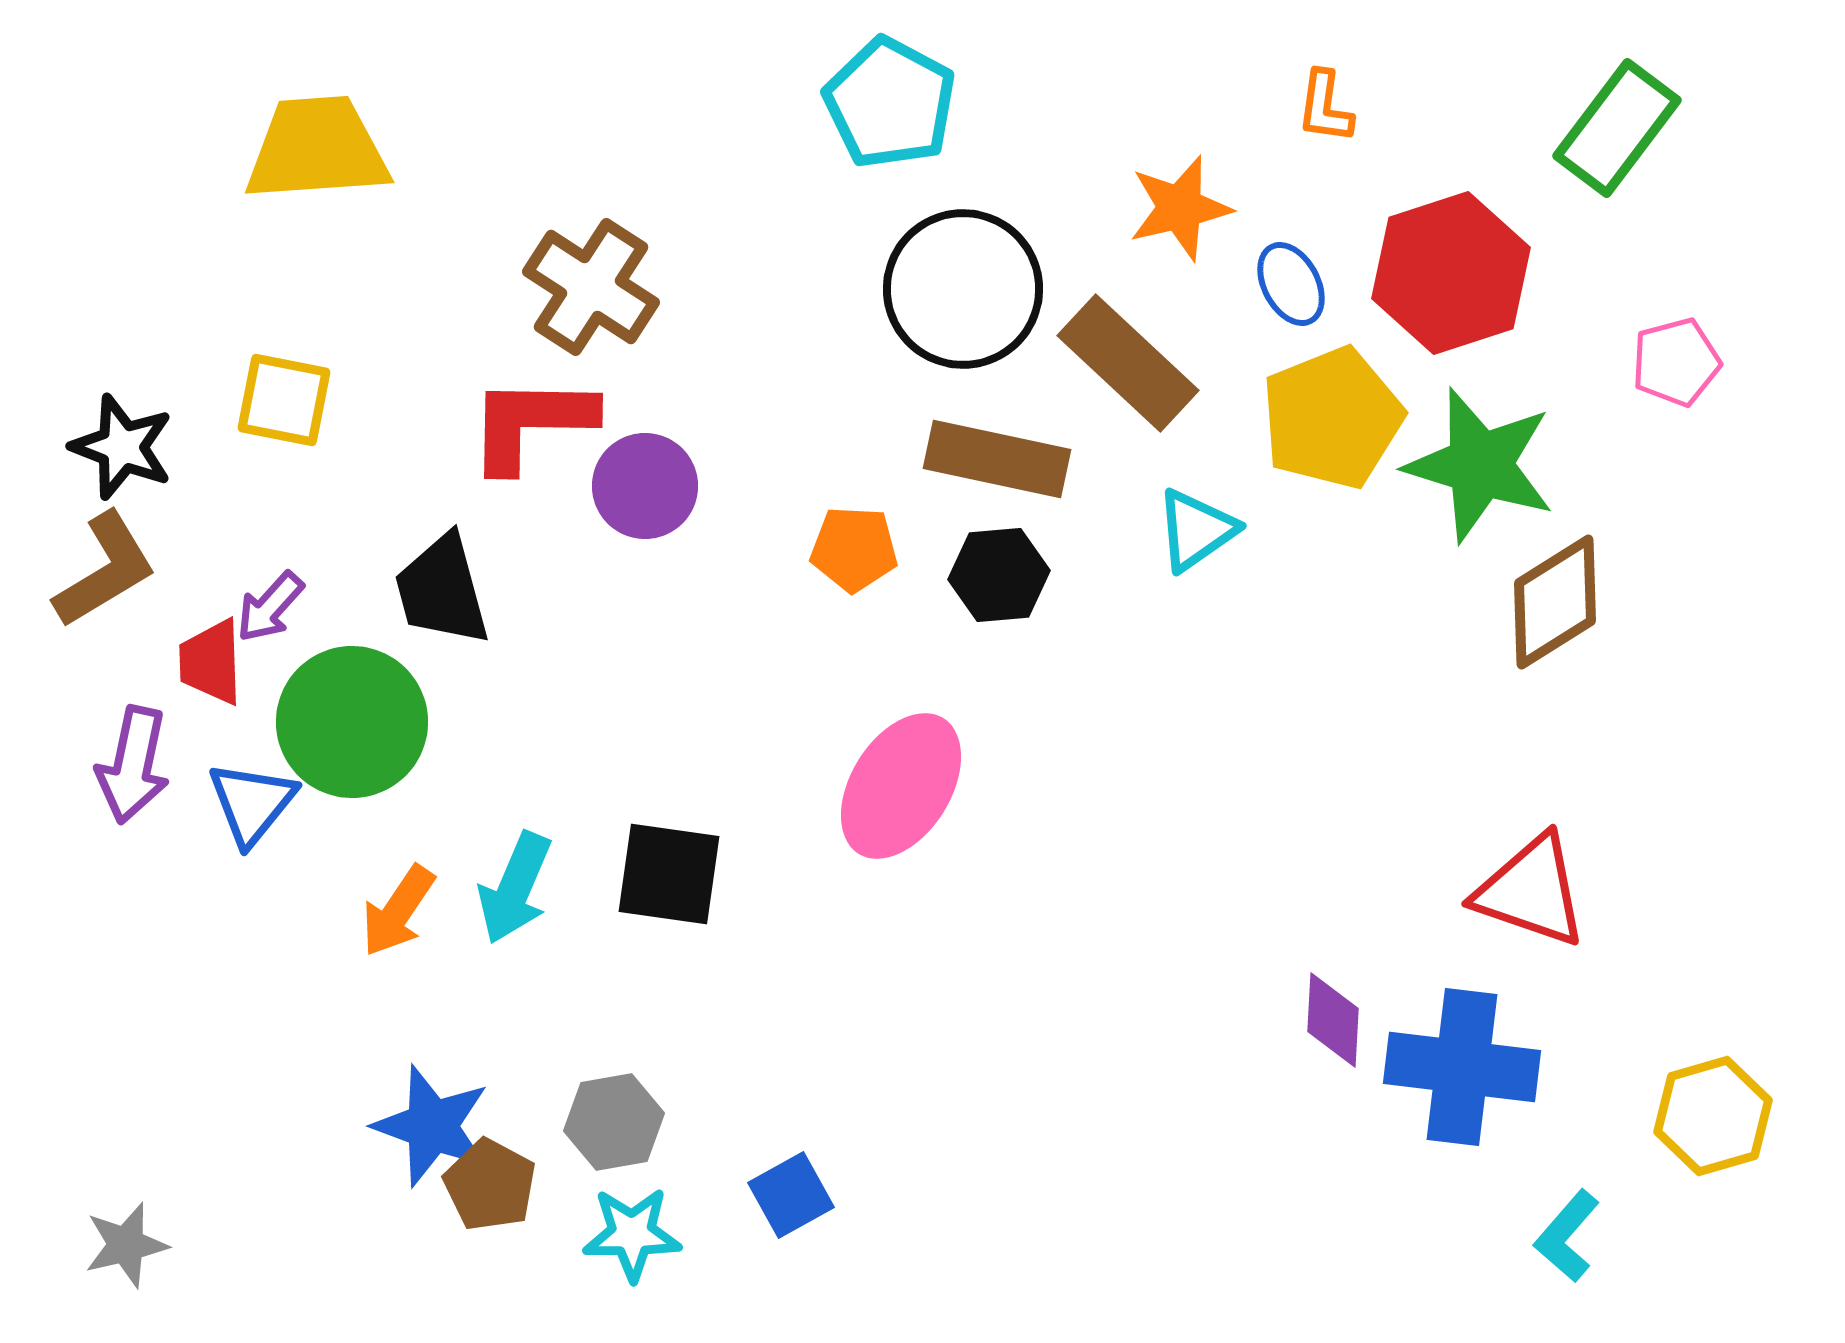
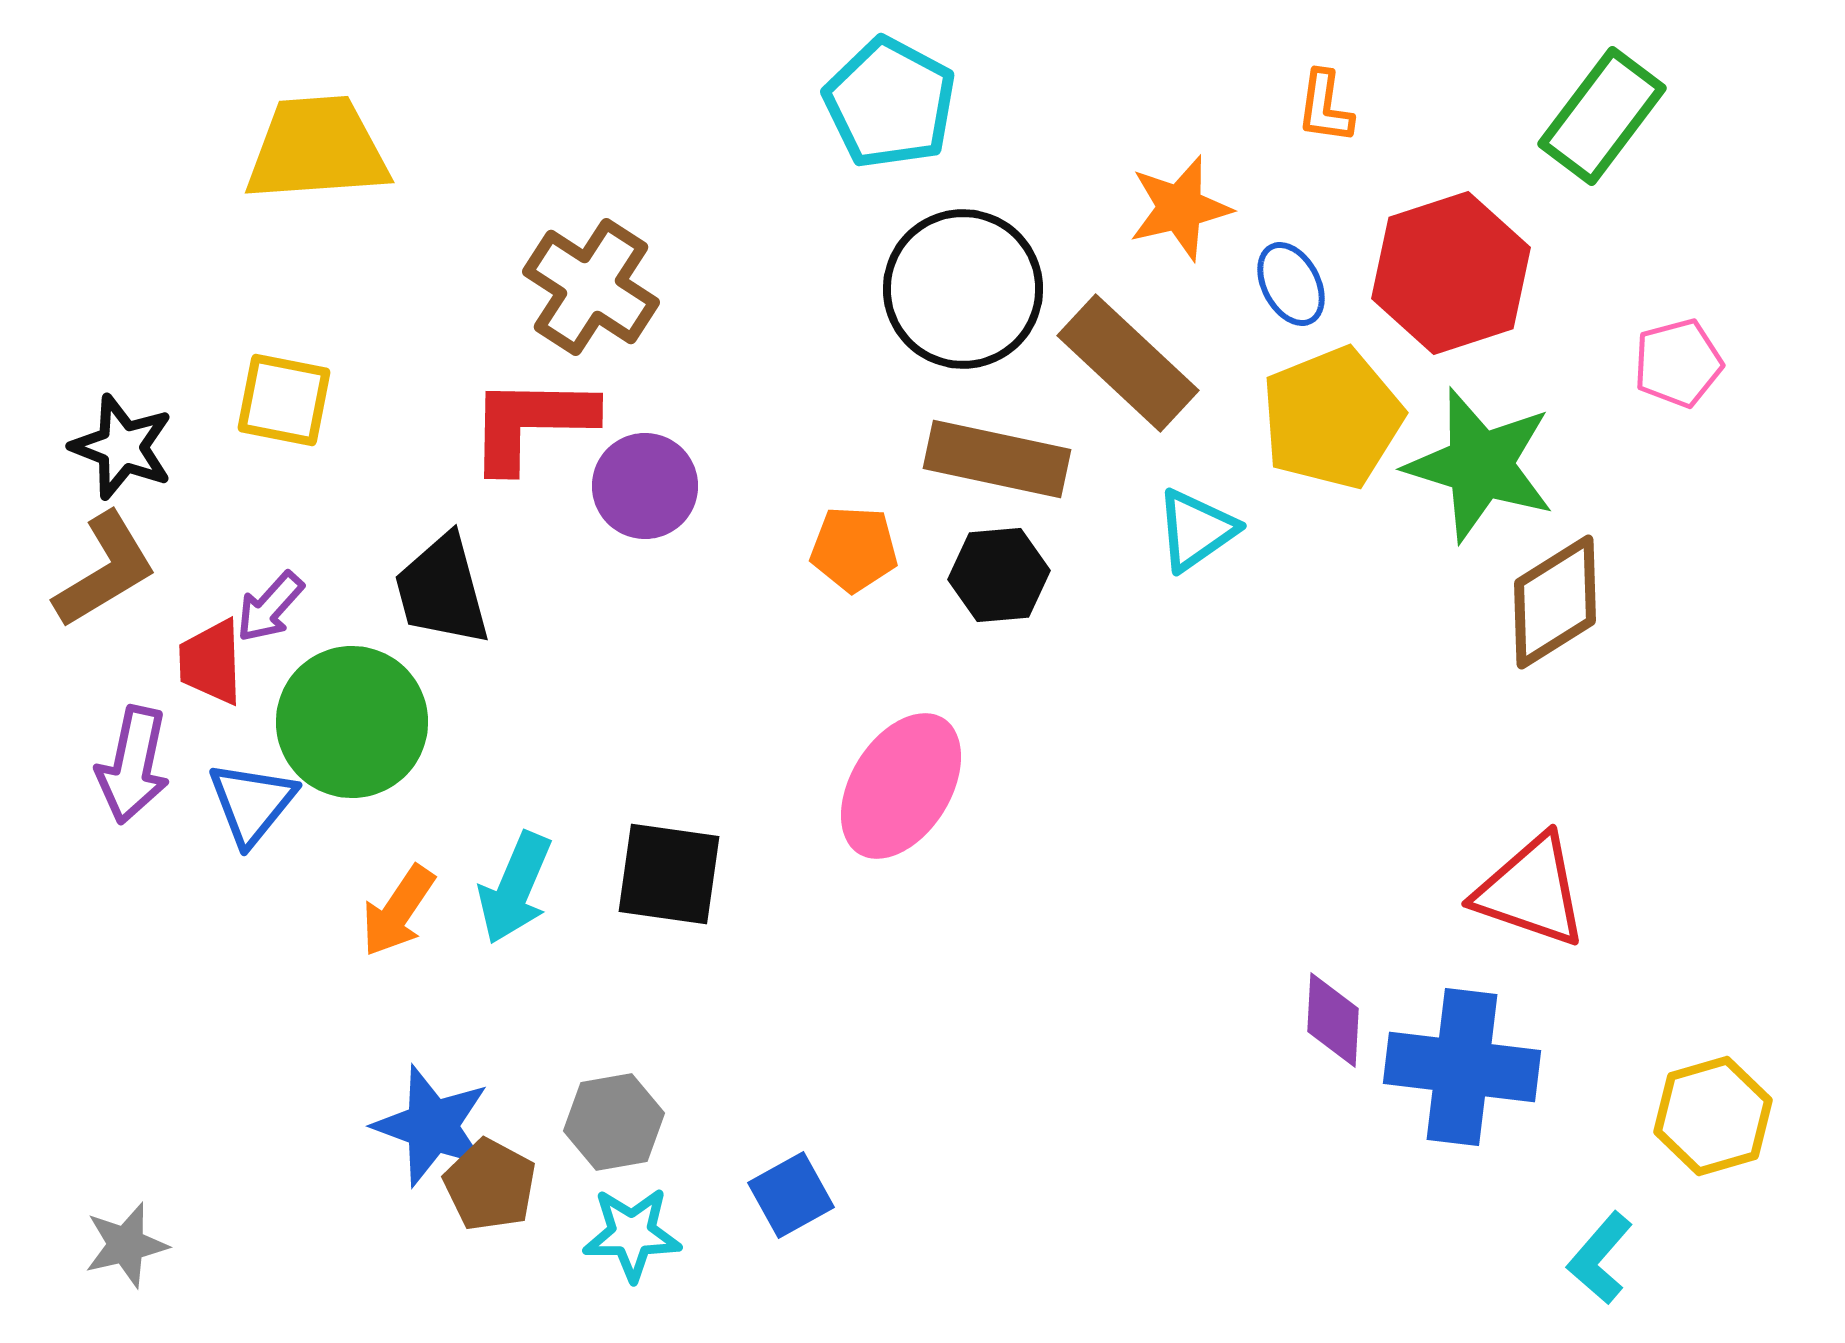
green rectangle at (1617, 128): moved 15 px left, 12 px up
pink pentagon at (1676, 362): moved 2 px right, 1 px down
cyan L-shape at (1567, 1236): moved 33 px right, 22 px down
